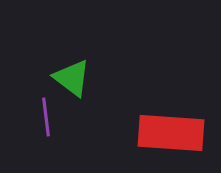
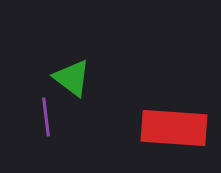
red rectangle: moved 3 px right, 5 px up
